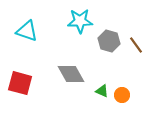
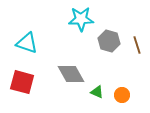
cyan star: moved 1 px right, 2 px up
cyan triangle: moved 12 px down
brown line: moved 1 px right; rotated 18 degrees clockwise
red square: moved 2 px right, 1 px up
green triangle: moved 5 px left, 1 px down
